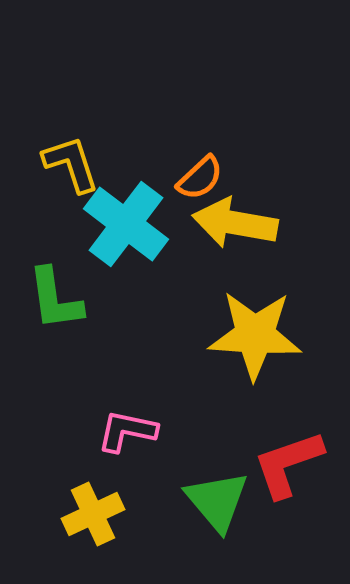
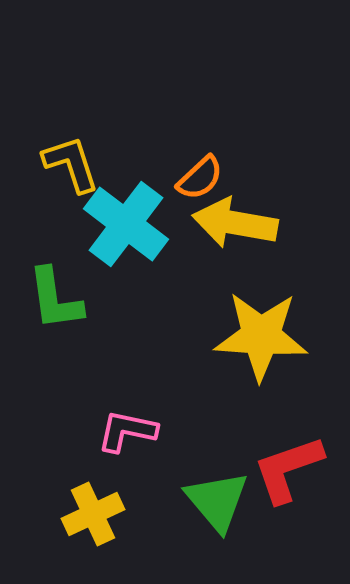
yellow star: moved 6 px right, 1 px down
red L-shape: moved 5 px down
